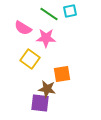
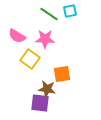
pink semicircle: moved 6 px left, 8 px down
pink star: moved 1 px left, 1 px down
